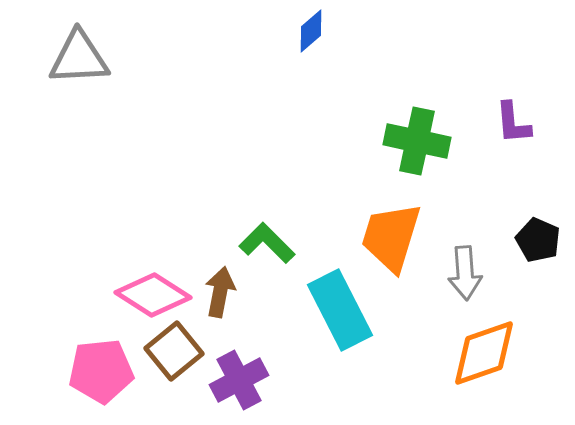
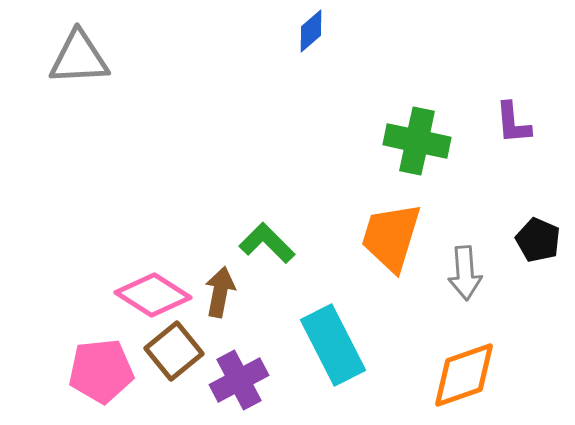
cyan rectangle: moved 7 px left, 35 px down
orange diamond: moved 20 px left, 22 px down
